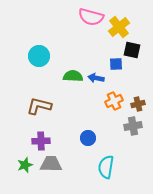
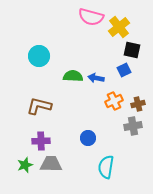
blue square: moved 8 px right, 6 px down; rotated 24 degrees counterclockwise
